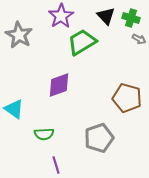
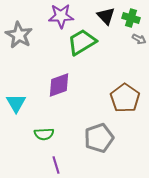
purple star: rotated 30 degrees clockwise
brown pentagon: moved 2 px left; rotated 20 degrees clockwise
cyan triangle: moved 2 px right, 6 px up; rotated 25 degrees clockwise
